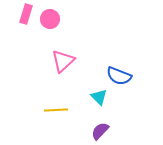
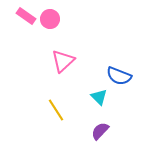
pink rectangle: moved 2 px down; rotated 72 degrees counterclockwise
yellow line: rotated 60 degrees clockwise
